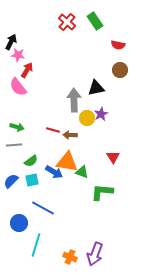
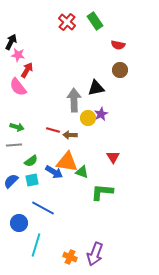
yellow circle: moved 1 px right
